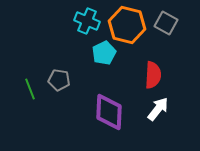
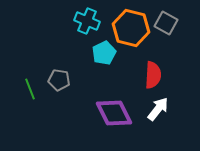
orange hexagon: moved 4 px right, 3 px down
purple diamond: moved 5 px right, 1 px down; rotated 30 degrees counterclockwise
